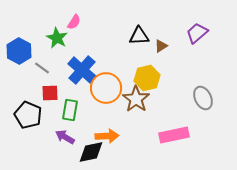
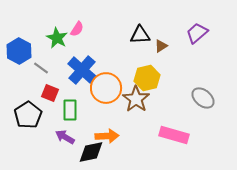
pink semicircle: moved 3 px right, 7 px down
black triangle: moved 1 px right, 1 px up
gray line: moved 1 px left
red square: rotated 24 degrees clockwise
gray ellipse: rotated 25 degrees counterclockwise
green rectangle: rotated 10 degrees counterclockwise
black pentagon: rotated 16 degrees clockwise
pink rectangle: rotated 28 degrees clockwise
